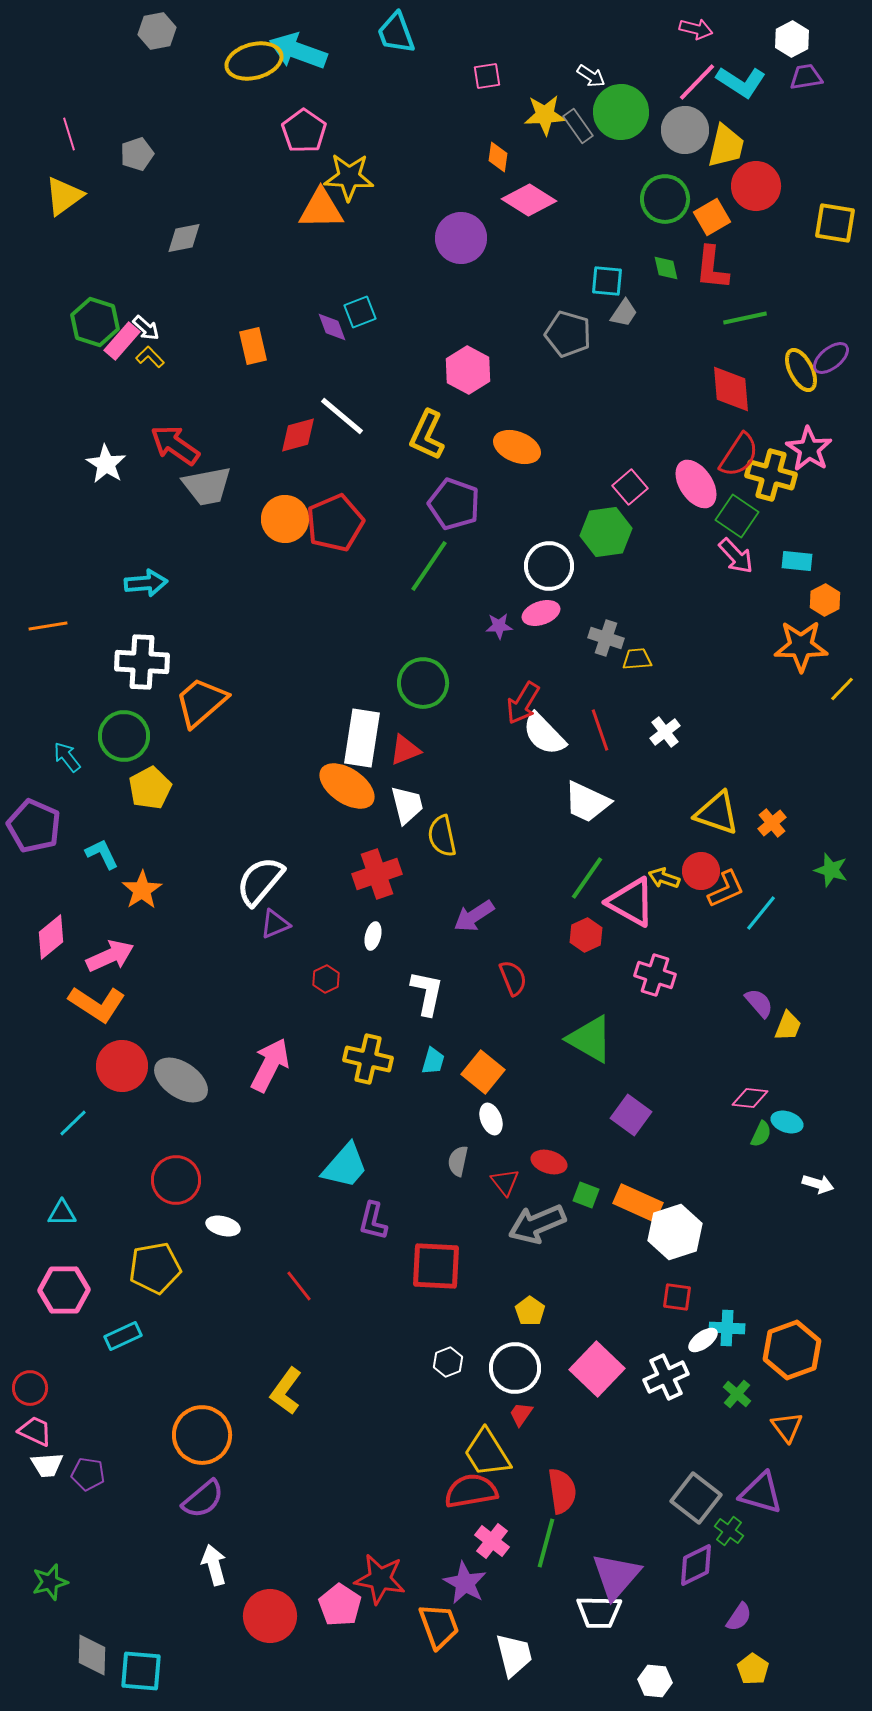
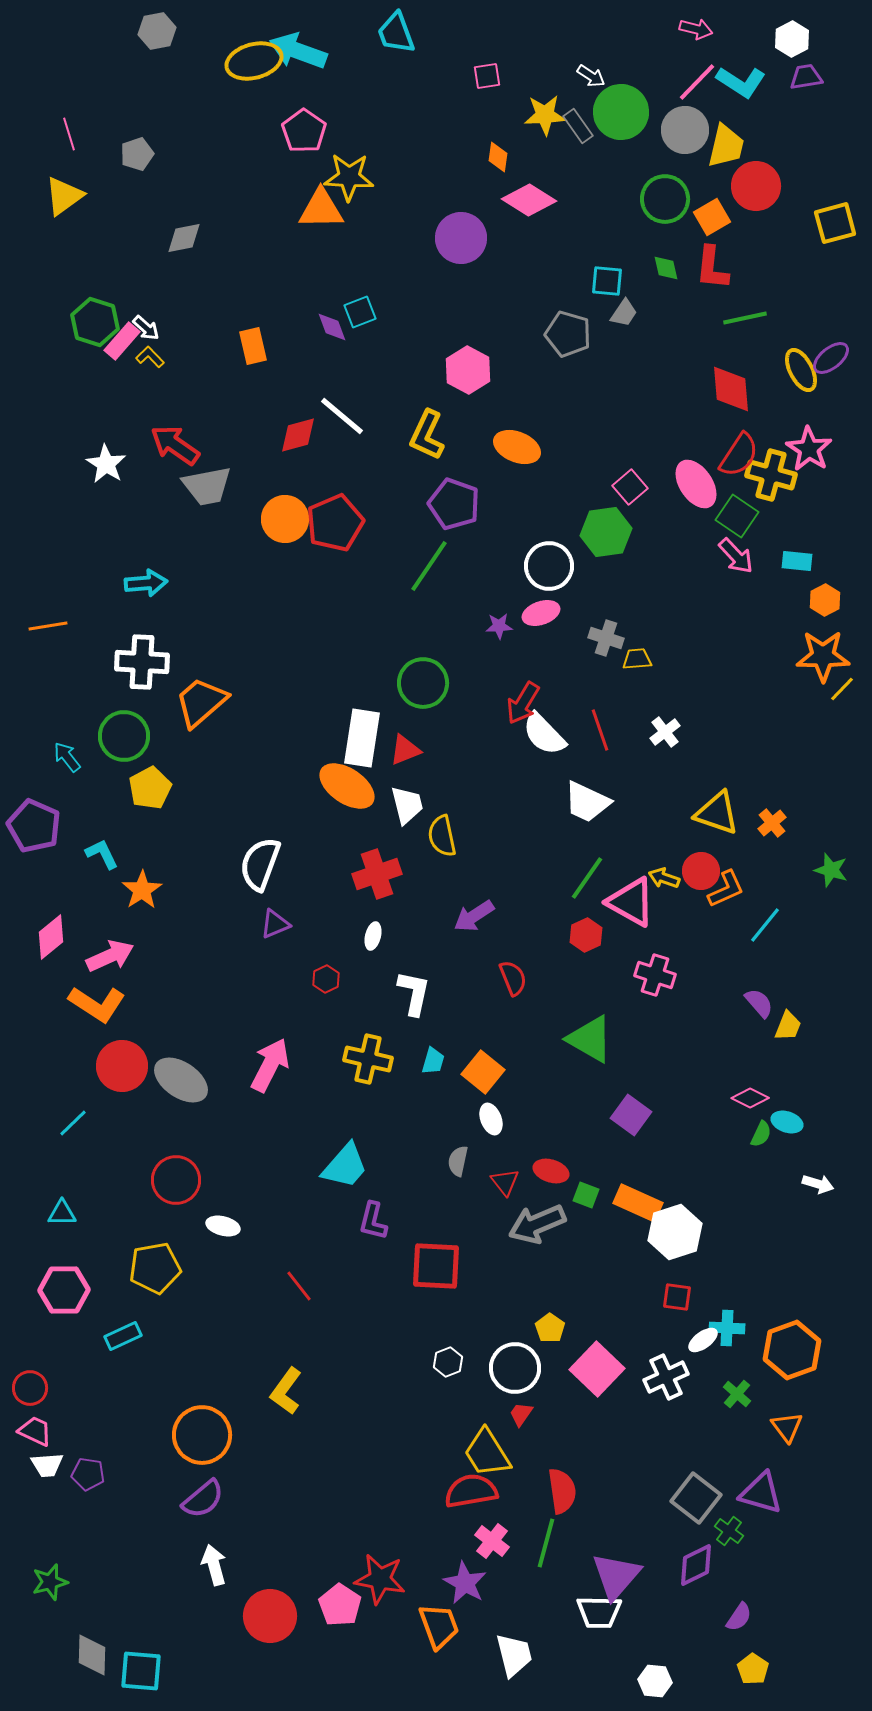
yellow square at (835, 223): rotated 24 degrees counterclockwise
orange star at (801, 646): moved 22 px right, 10 px down
white semicircle at (260, 881): moved 17 px up; rotated 20 degrees counterclockwise
cyan line at (761, 913): moved 4 px right, 12 px down
white L-shape at (427, 993): moved 13 px left
pink diamond at (750, 1098): rotated 21 degrees clockwise
red ellipse at (549, 1162): moved 2 px right, 9 px down
yellow pentagon at (530, 1311): moved 20 px right, 17 px down
